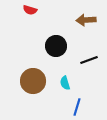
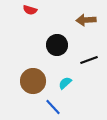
black circle: moved 1 px right, 1 px up
cyan semicircle: rotated 64 degrees clockwise
blue line: moved 24 px left; rotated 60 degrees counterclockwise
